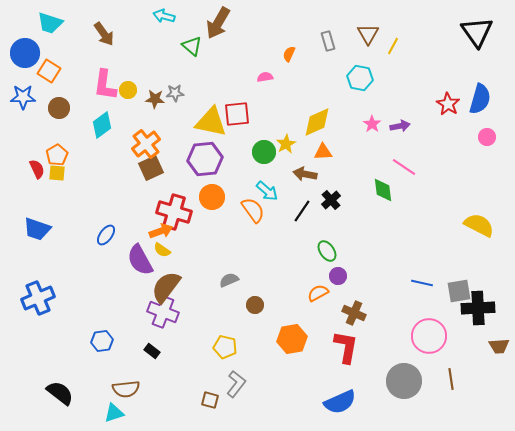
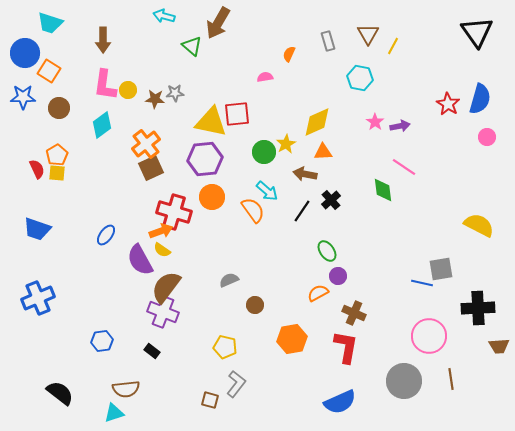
brown arrow at (104, 34): moved 1 px left, 6 px down; rotated 35 degrees clockwise
pink star at (372, 124): moved 3 px right, 2 px up
gray square at (459, 291): moved 18 px left, 22 px up
